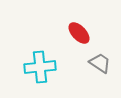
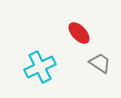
cyan cross: rotated 20 degrees counterclockwise
